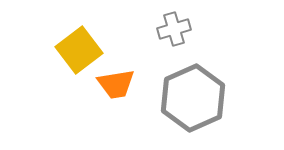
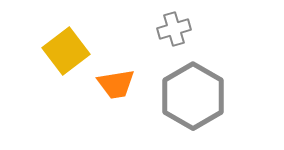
yellow square: moved 13 px left, 1 px down
gray hexagon: moved 2 px up; rotated 6 degrees counterclockwise
